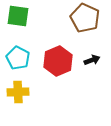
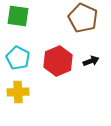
brown pentagon: moved 2 px left
black arrow: moved 1 px left, 1 px down
